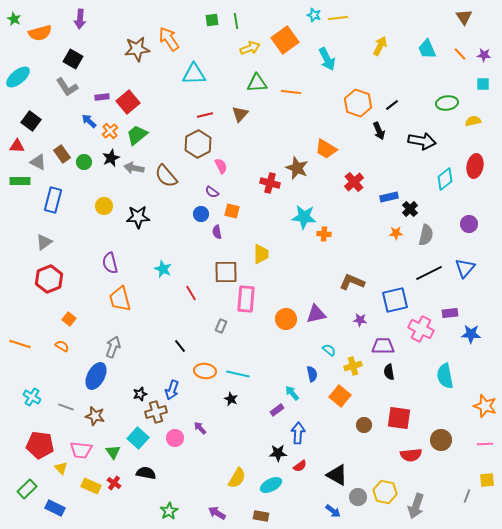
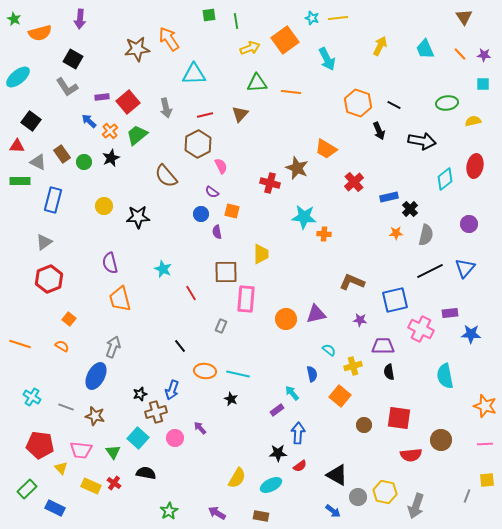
cyan star at (314, 15): moved 2 px left, 3 px down
green square at (212, 20): moved 3 px left, 5 px up
cyan trapezoid at (427, 49): moved 2 px left
black line at (392, 105): moved 2 px right; rotated 64 degrees clockwise
gray arrow at (134, 168): moved 32 px right, 60 px up; rotated 114 degrees counterclockwise
black line at (429, 273): moved 1 px right, 2 px up
